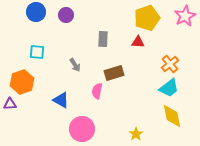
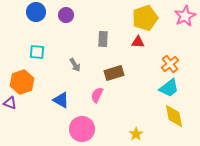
yellow pentagon: moved 2 px left
pink semicircle: moved 4 px down; rotated 14 degrees clockwise
purple triangle: moved 1 px up; rotated 24 degrees clockwise
yellow diamond: moved 2 px right
